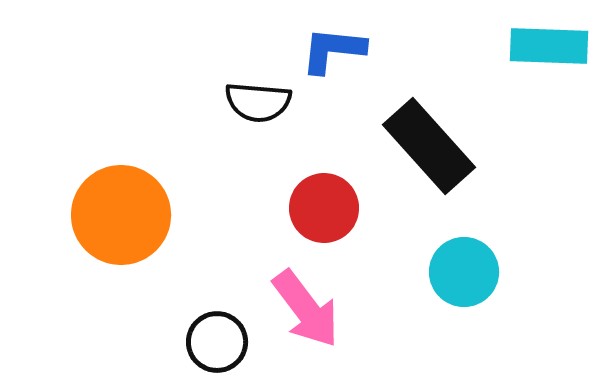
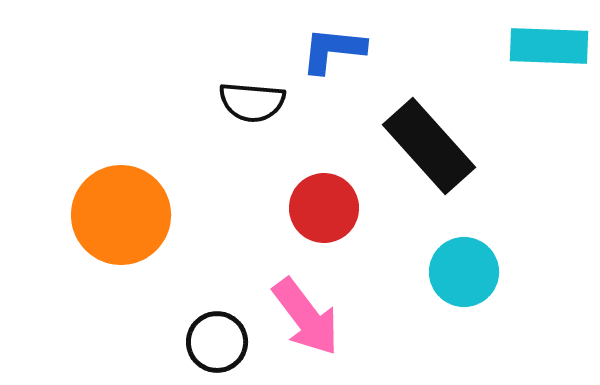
black semicircle: moved 6 px left
pink arrow: moved 8 px down
